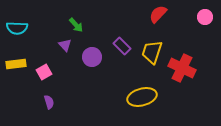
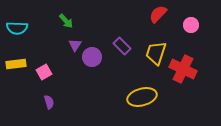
pink circle: moved 14 px left, 8 px down
green arrow: moved 10 px left, 4 px up
purple triangle: moved 10 px right; rotated 16 degrees clockwise
yellow trapezoid: moved 4 px right, 1 px down
red cross: moved 1 px right, 1 px down
